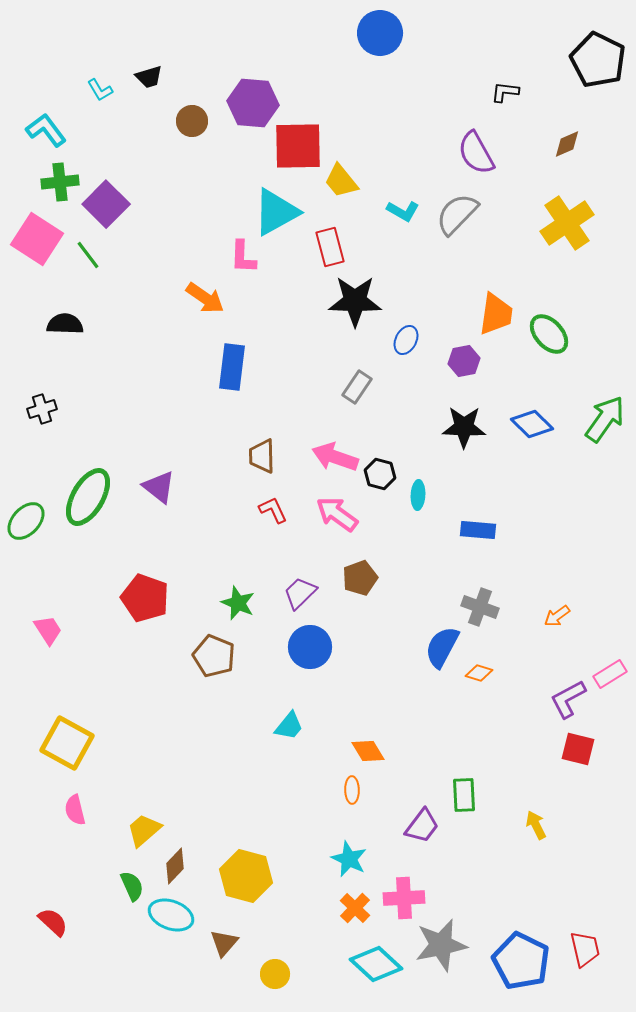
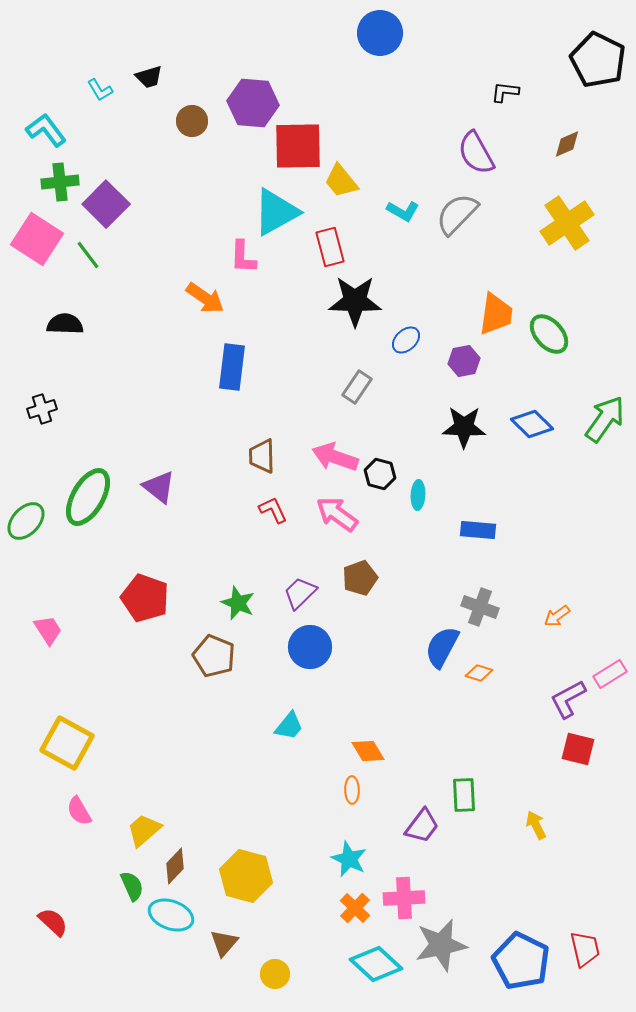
blue ellipse at (406, 340): rotated 20 degrees clockwise
pink semicircle at (75, 810): moved 4 px right, 1 px down; rotated 16 degrees counterclockwise
